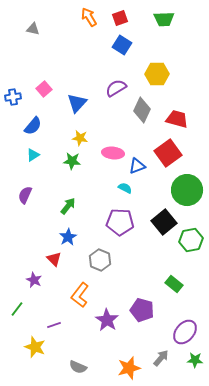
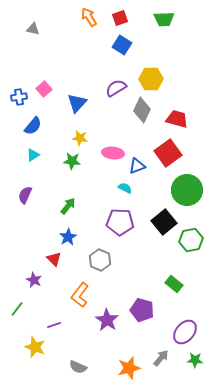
yellow hexagon at (157, 74): moved 6 px left, 5 px down
blue cross at (13, 97): moved 6 px right
